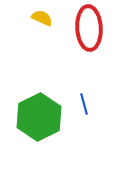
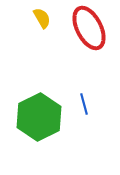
yellow semicircle: rotated 35 degrees clockwise
red ellipse: rotated 24 degrees counterclockwise
